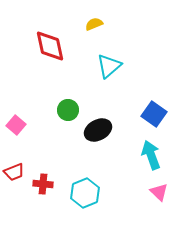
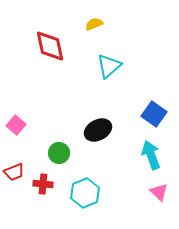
green circle: moved 9 px left, 43 px down
